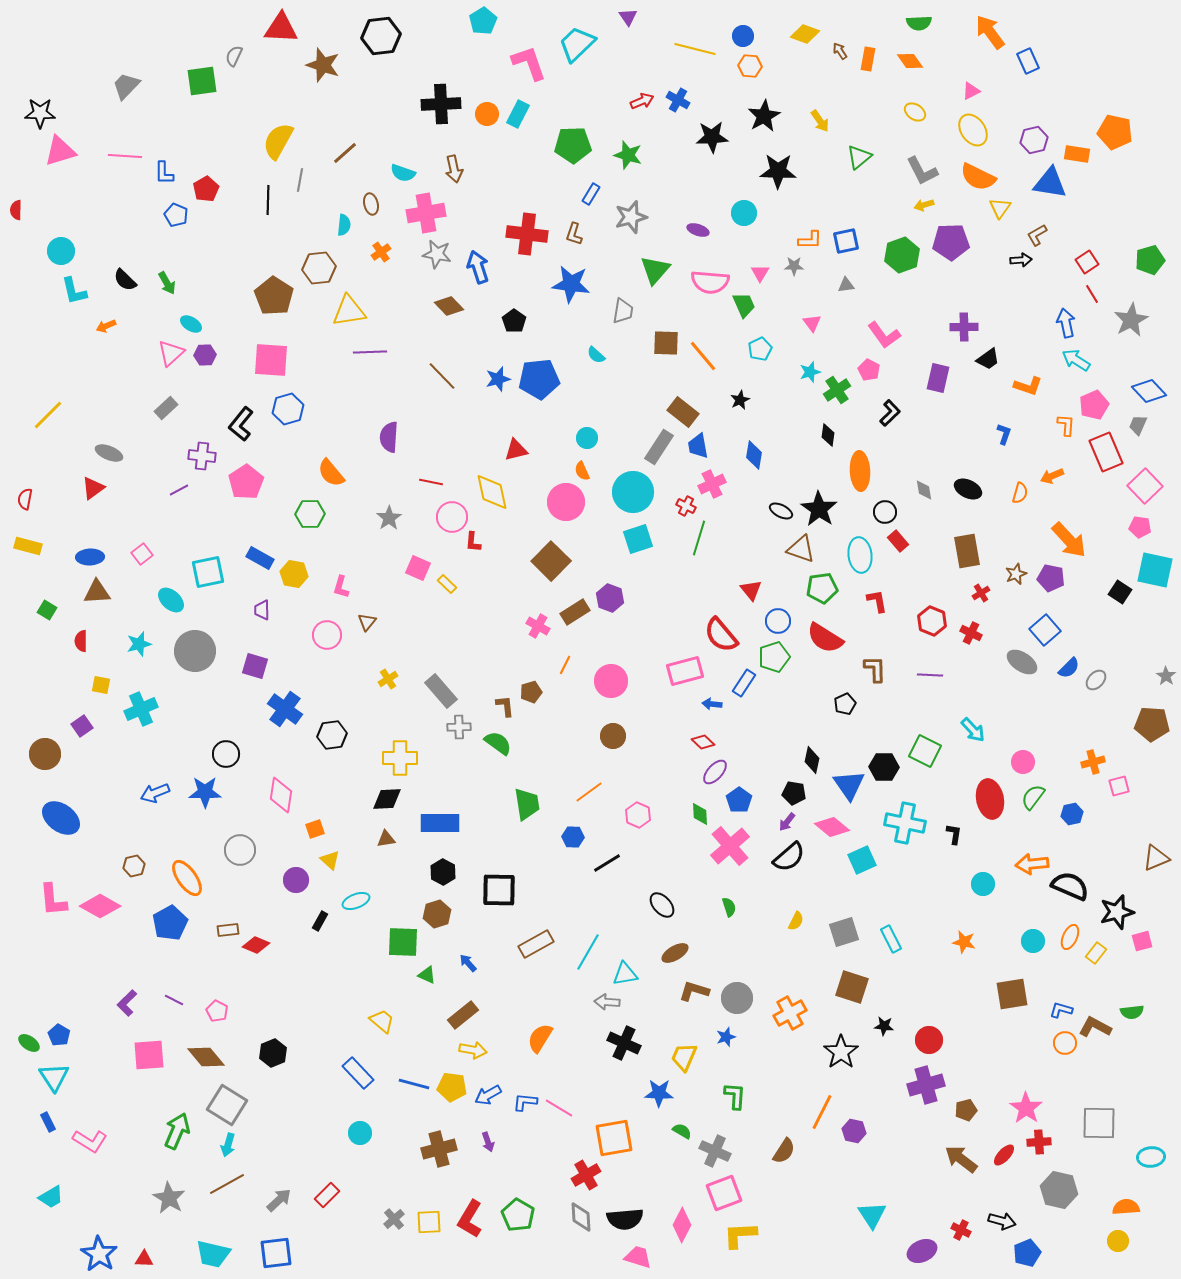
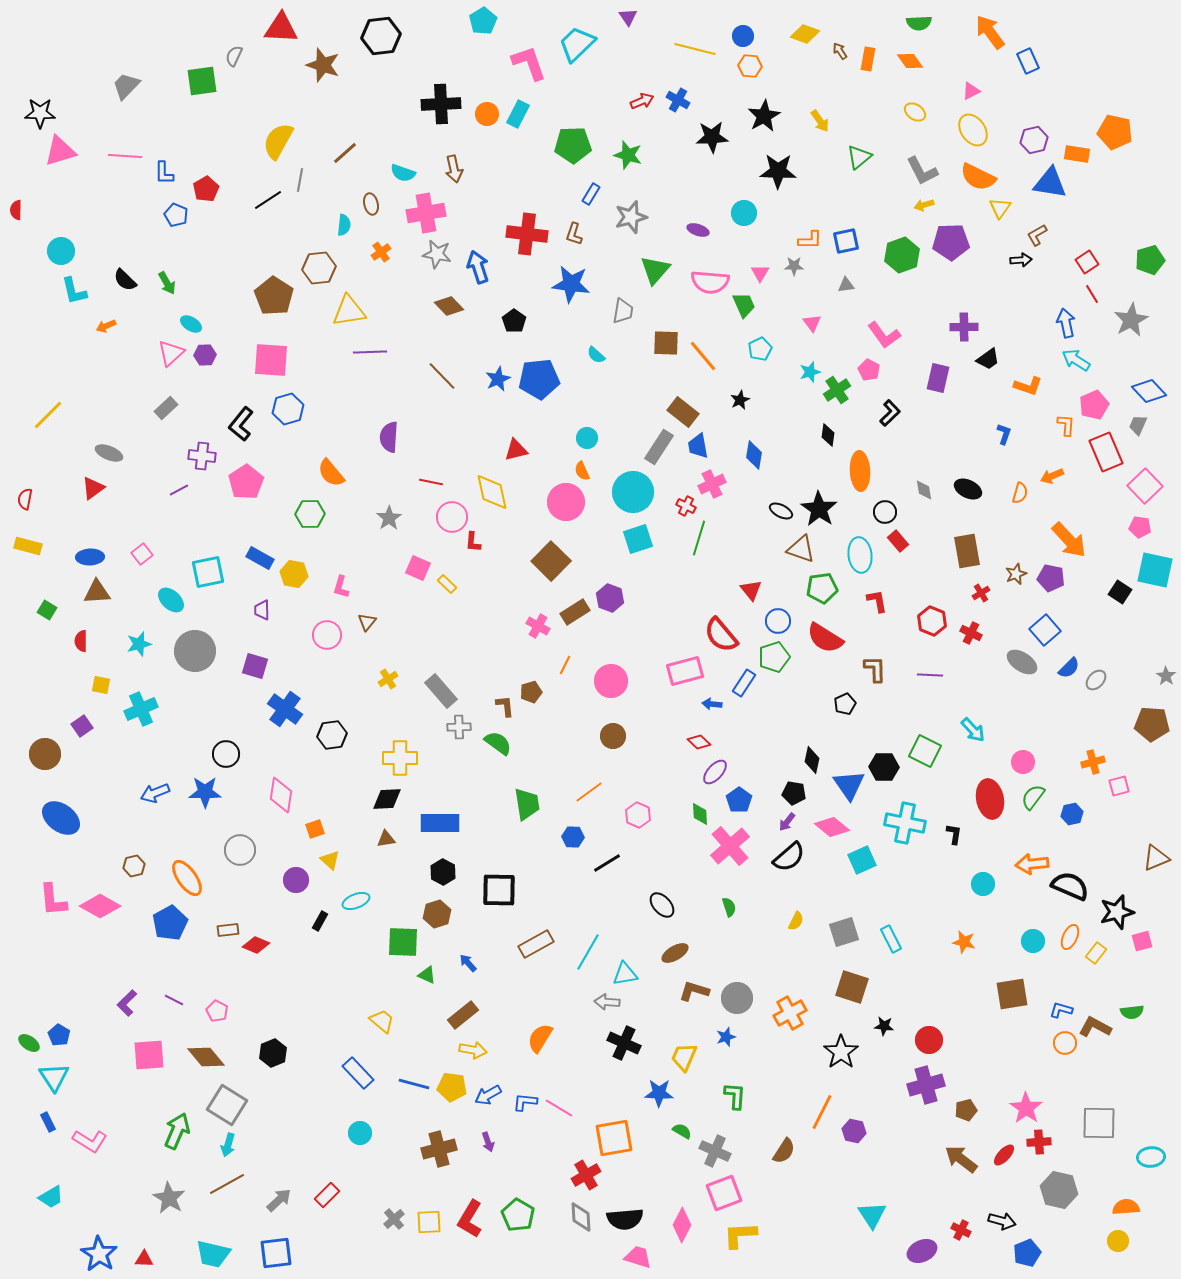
black line at (268, 200): rotated 56 degrees clockwise
blue star at (498, 379): rotated 10 degrees counterclockwise
red diamond at (703, 742): moved 4 px left
